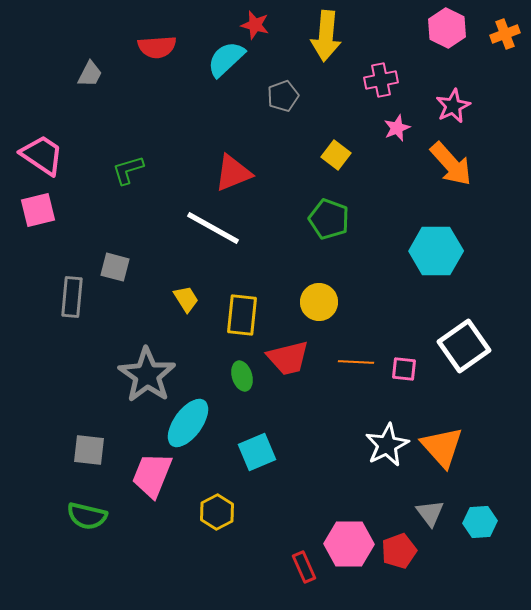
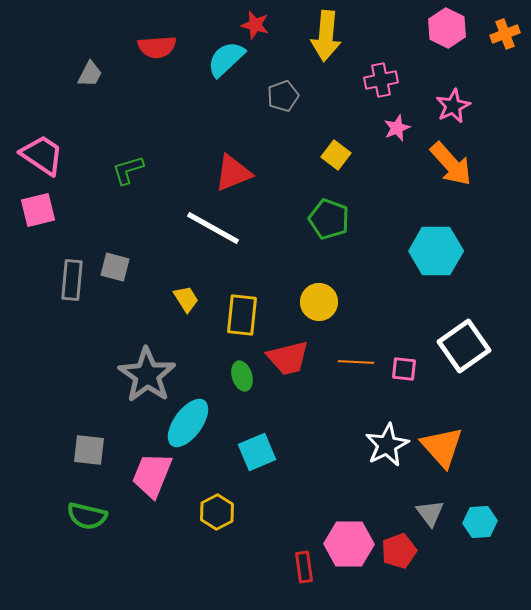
gray rectangle at (72, 297): moved 17 px up
red rectangle at (304, 567): rotated 16 degrees clockwise
